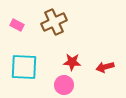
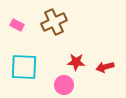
red star: moved 4 px right
